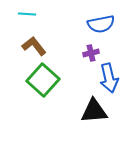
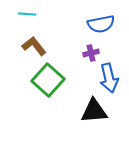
green square: moved 5 px right
